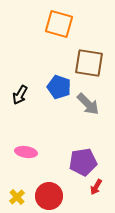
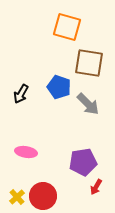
orange square: moved 8 px right, 3 px down
black arrow: moved 1 px right, 1 px up
red circle: moved 6 px left
